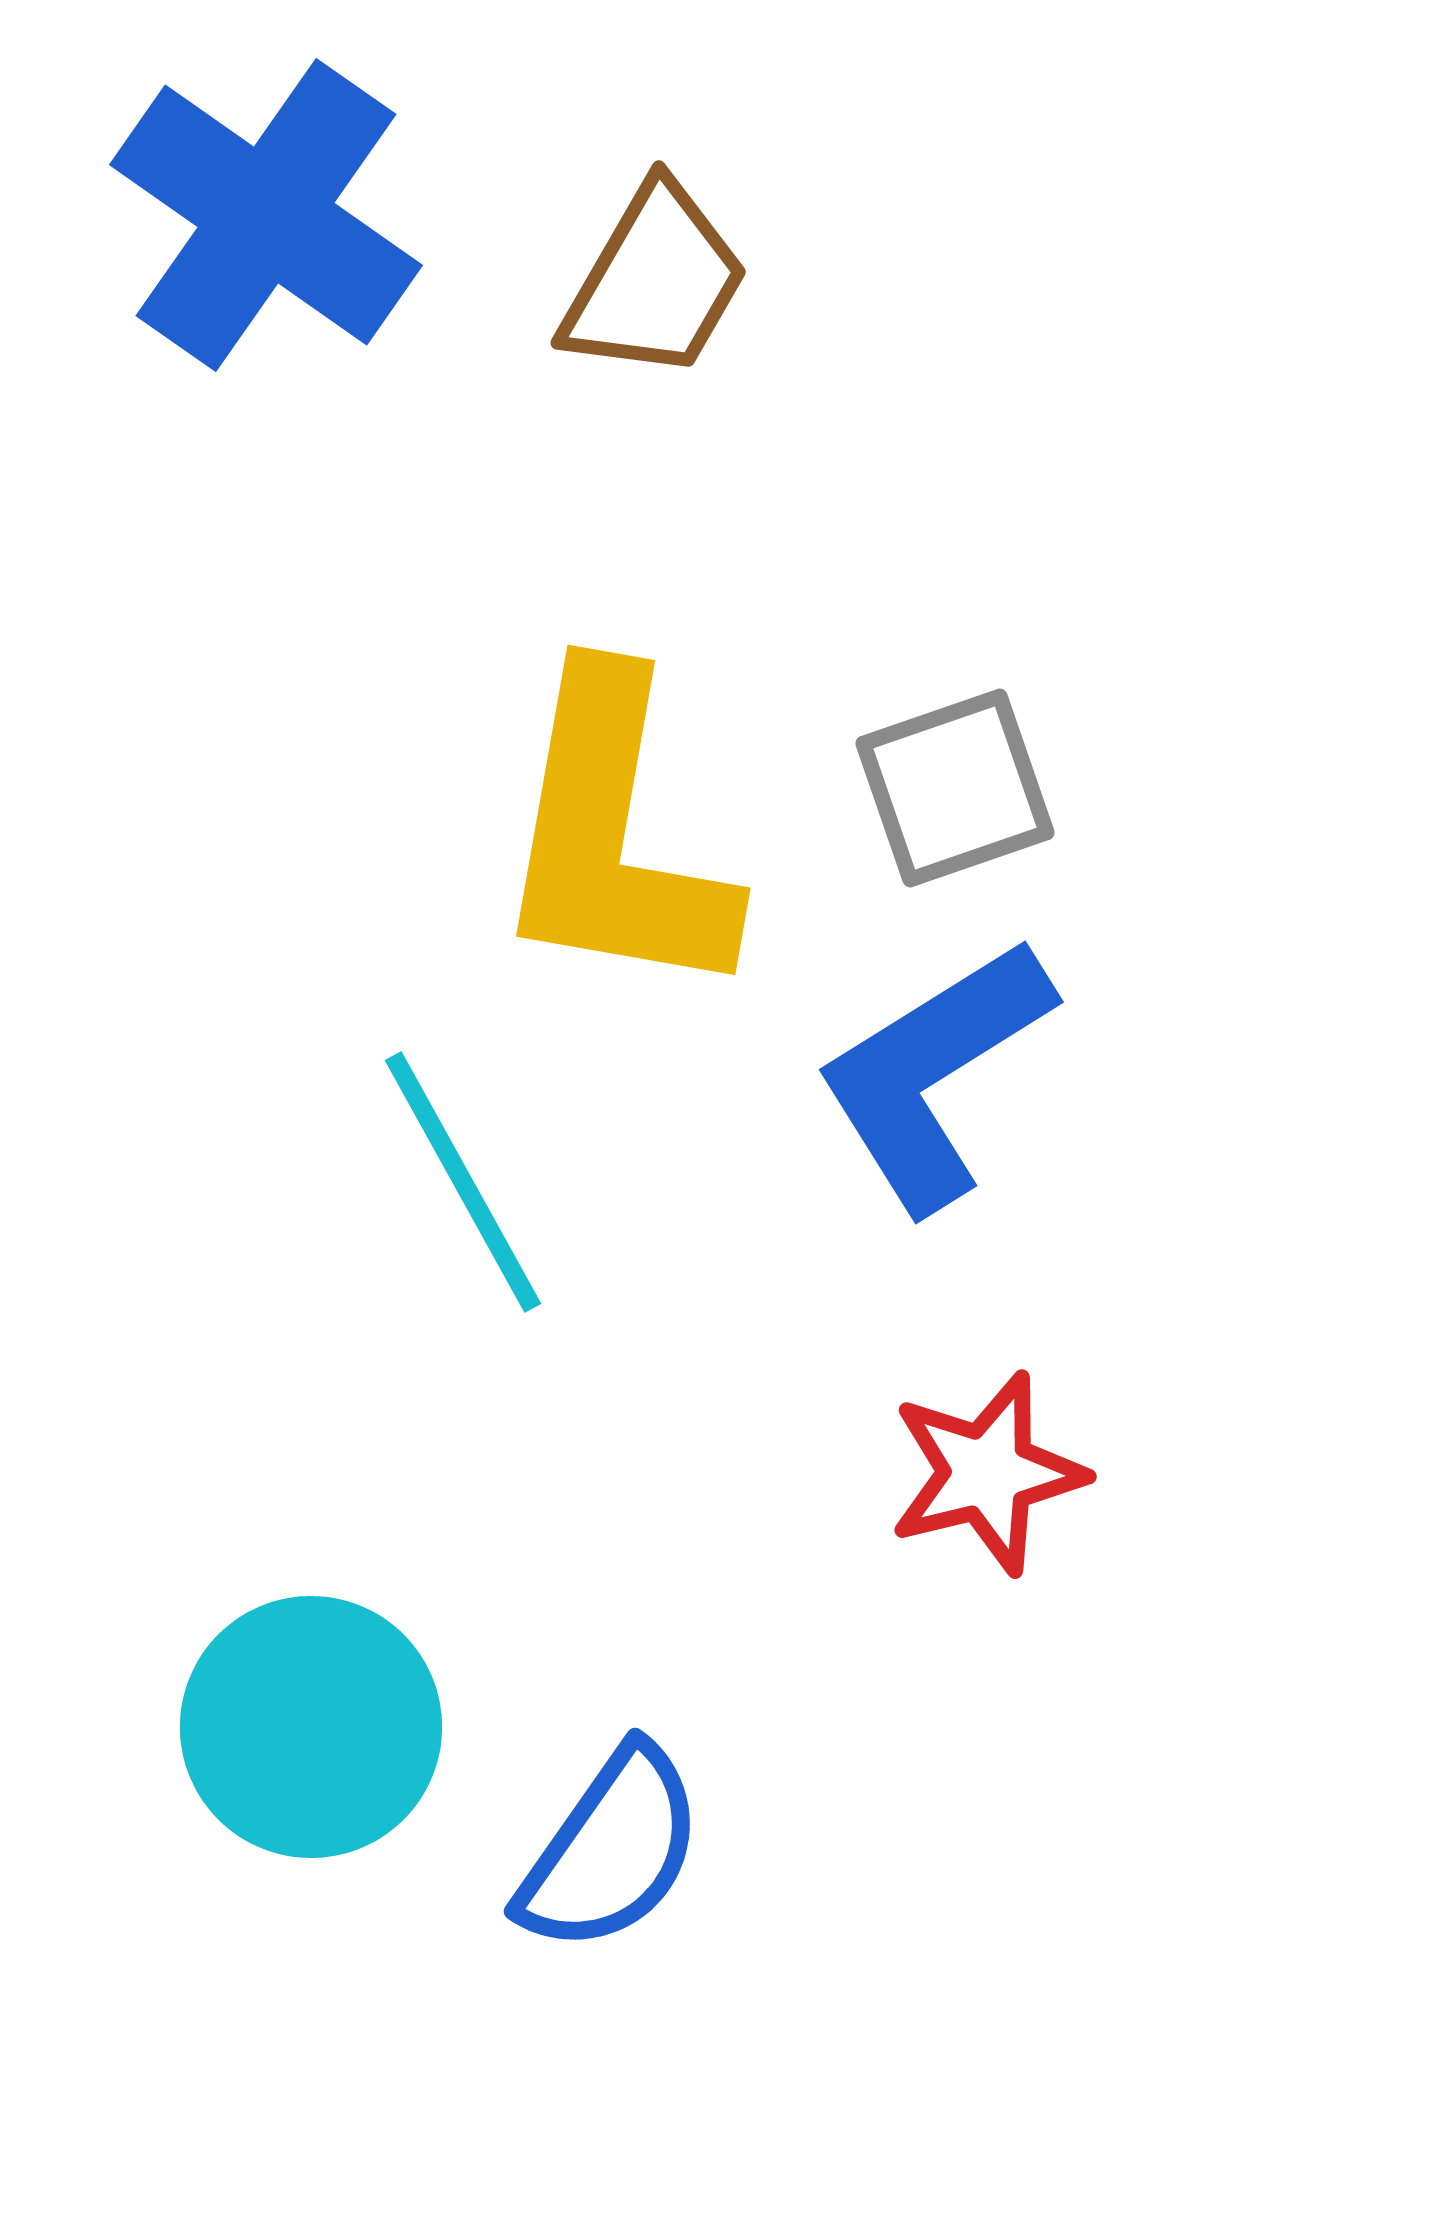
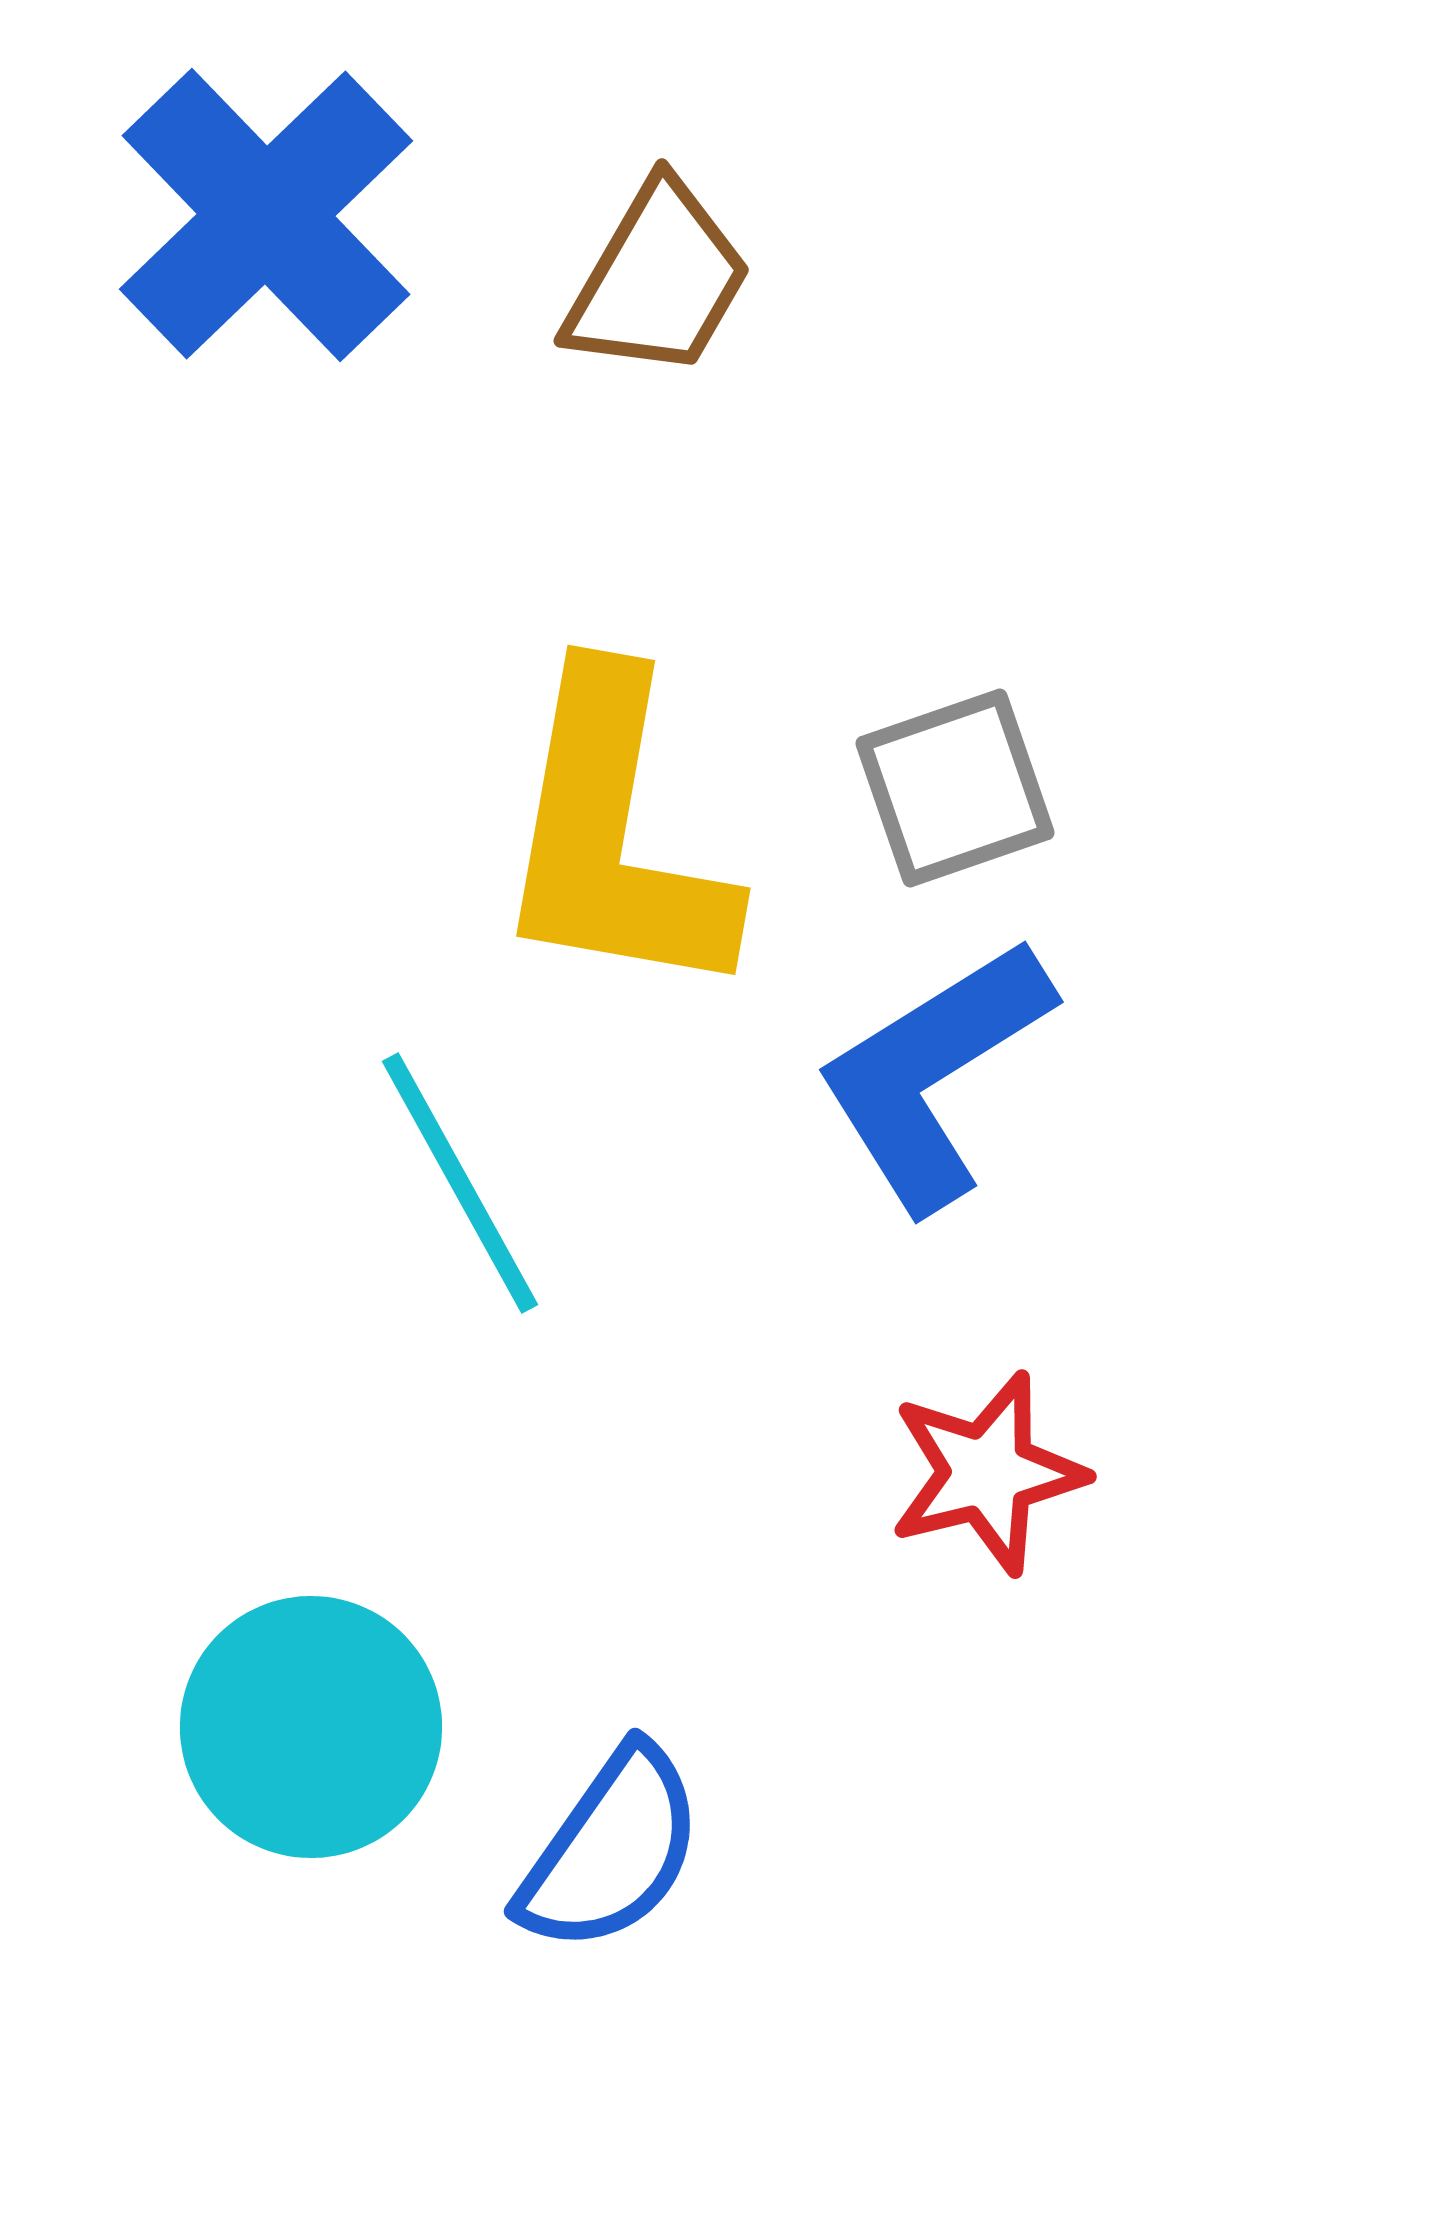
blue cross: rotated 11 degrees clockwise
brown trapezoid: moved 3 px right, 2 px up
cyan line: moved 3 px left, 1 px down
